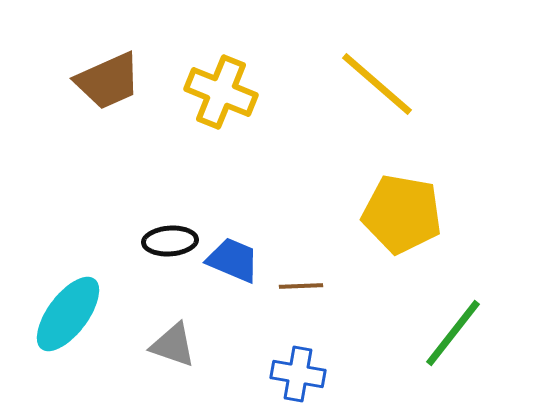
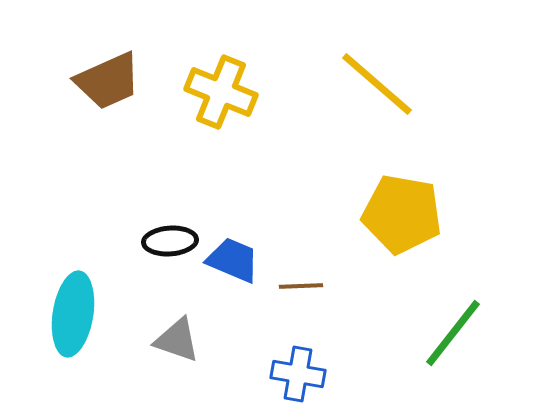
cyan ellipse: moved 5 px right; rotated 28 degrees counterclockwise
gray triangle: moved 4 px right, 5 px up
